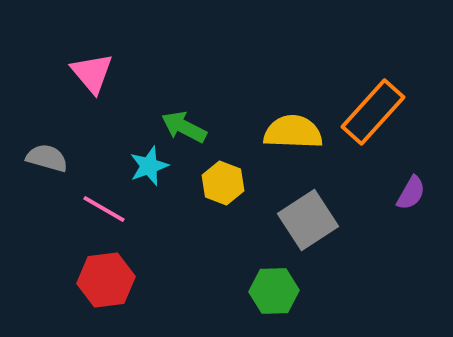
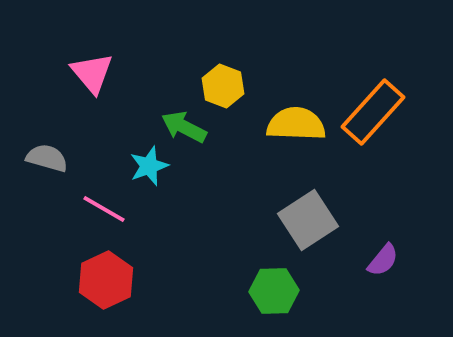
yellow semicircle: moved 3 px right, 8 px up
yellow hexagon: moved 97 px up
purple semicircle: moved 28 px left, 67 px down; rotated 9 degrees clockwise
red hexagon: rotated 18 degrees counterclockwise
